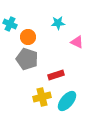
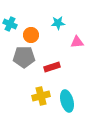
orange circle: moved 3 px right, 2 px up
pink triangle: rotated 32 degrees counterclockwise
gray pentagon: moved 3 px left, 2 px up; rotated 20 degrees counterclockwise
red rectangle: moved 4 px left, 8 px up
yellow cross: moved 1 px left, 1 px up
cyan ellipse: rotated 55 degrees counterclockwise
